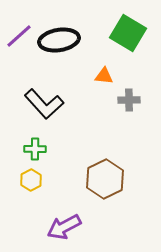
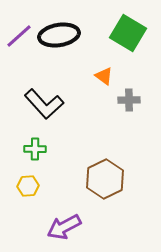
black ellipse: moved 5 px up
orange triangle: rotated 30 degrees clockwise
yellow hexagon: moved 3 px left, 6 px down; rotated 25 degrees clockwise
